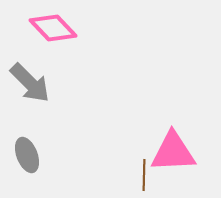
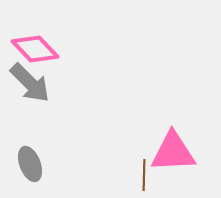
pink diamond: moved 18 px left, 21 px down
gray ellipse: moved 3 px right, 9 px down
